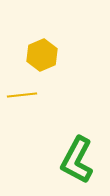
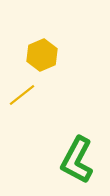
yellow line: rotated 32 degrees counterclockwise
